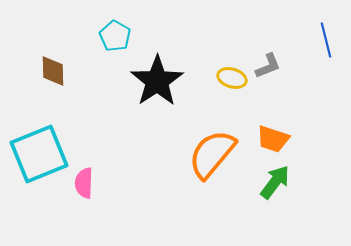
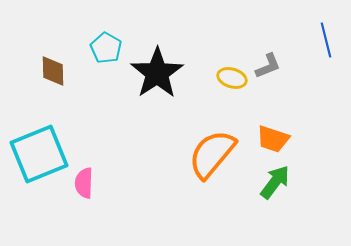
cyan pentagon: moved 9 px left, 12 px down
black star: moved 8 px up
